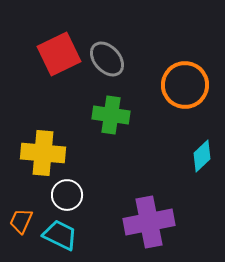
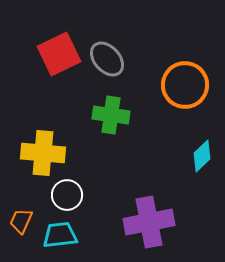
cyan trapezoid: rotated 33 degrees counterclockwise
